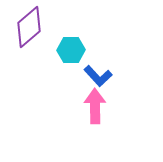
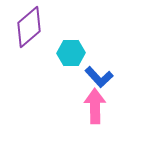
cyan hexagon: moved 3 px down
blue L-shape: moved 1 px right, 1 px down
